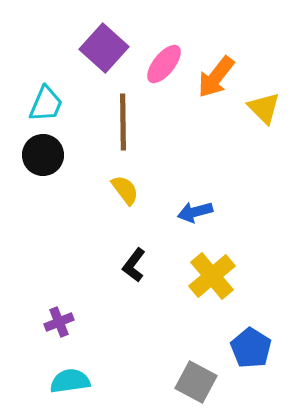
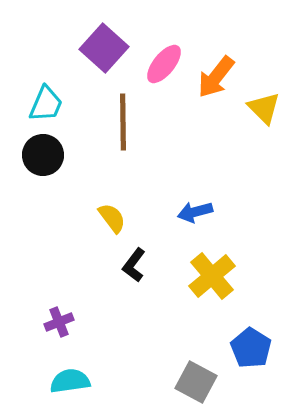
yellow semicircle: moved 13 px left, 28 px down
